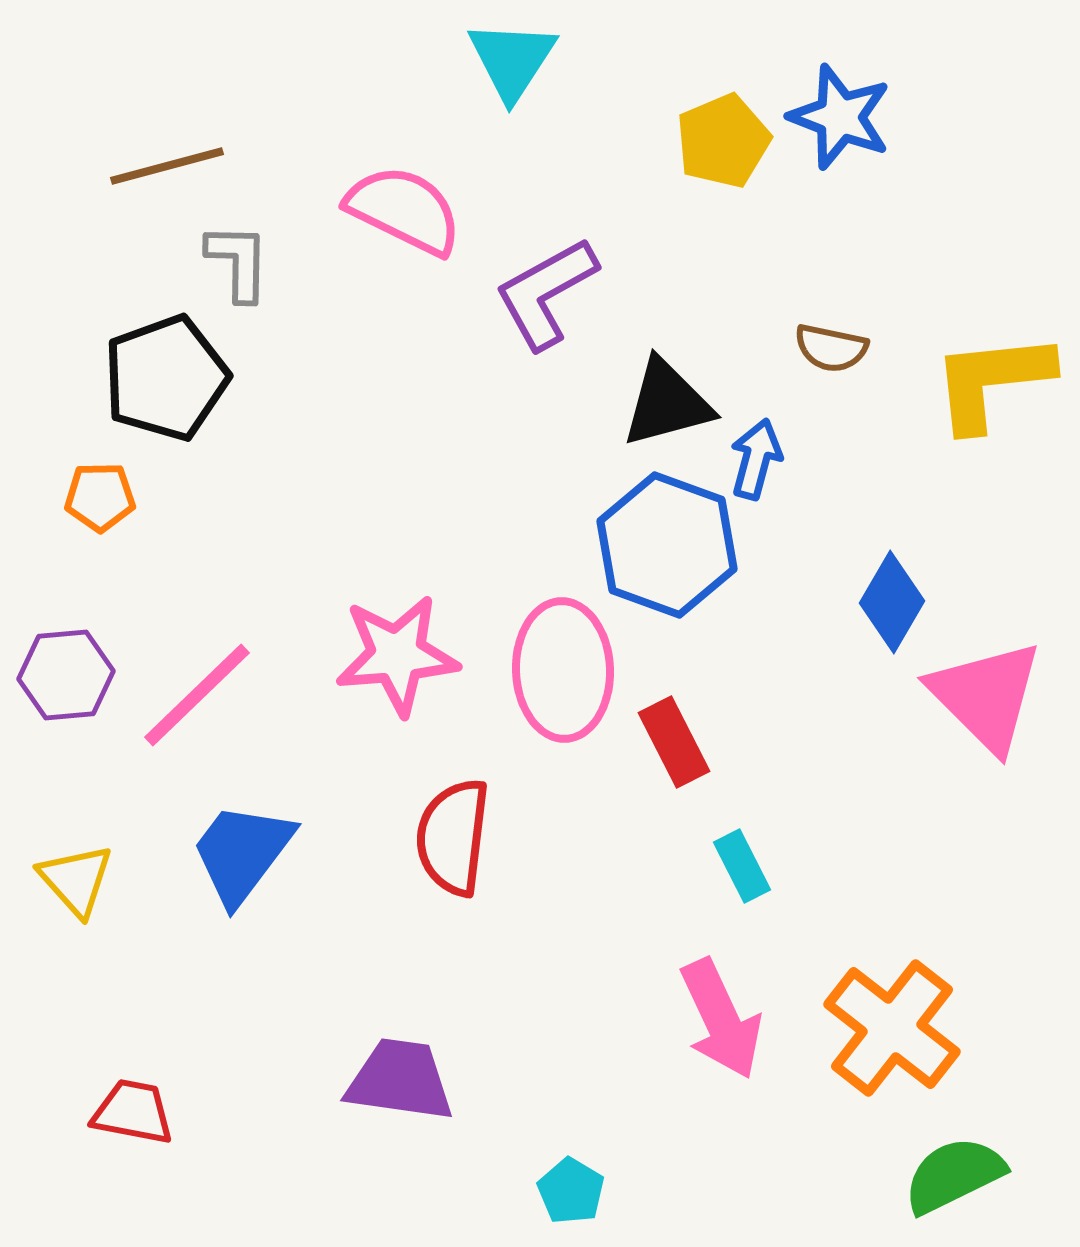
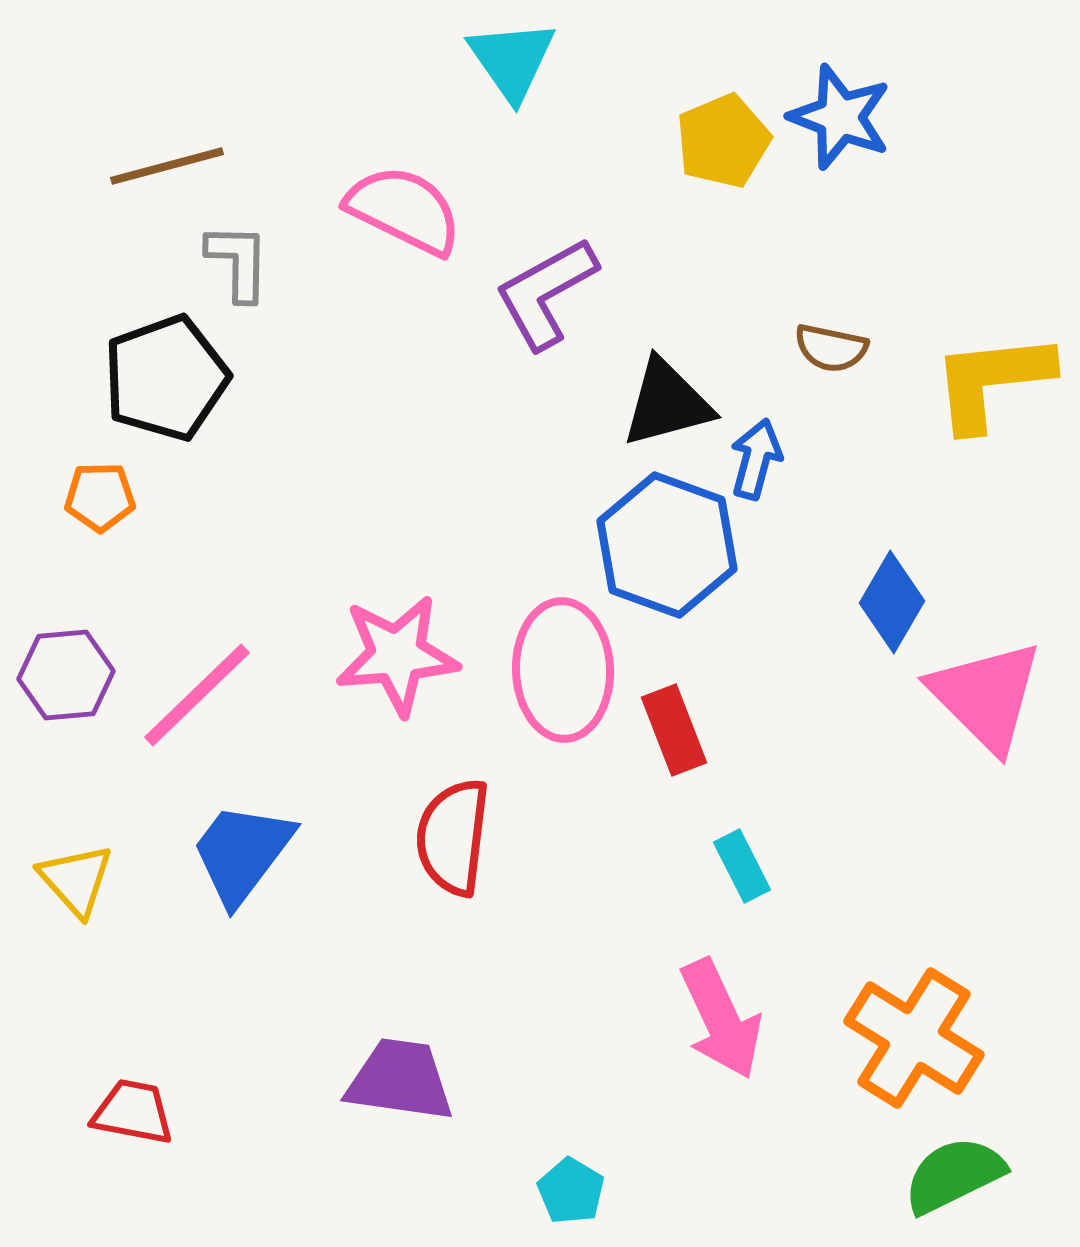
cyan triangle: rotated 8 degrees counterclockwise
red rectangle: moved 12 px up; rotated 6 degrees clockwise
orange cross: moved 22 px right, 10 px down; rotated 6 degrees counterclockwise
